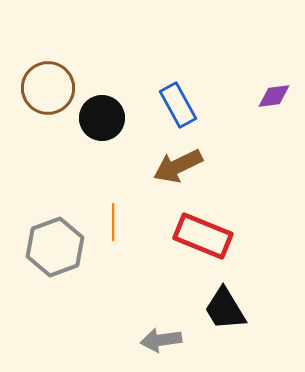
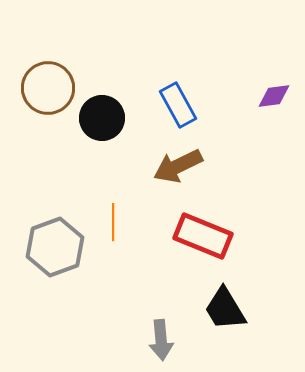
gray arrow: rotated 87 degrees counterclockwise
